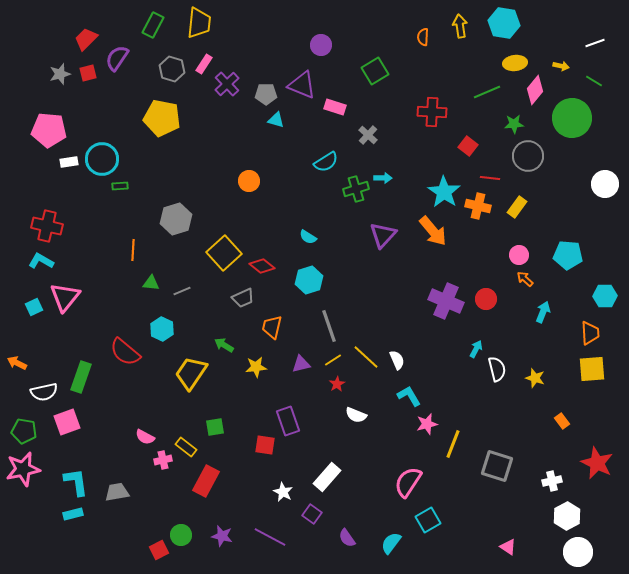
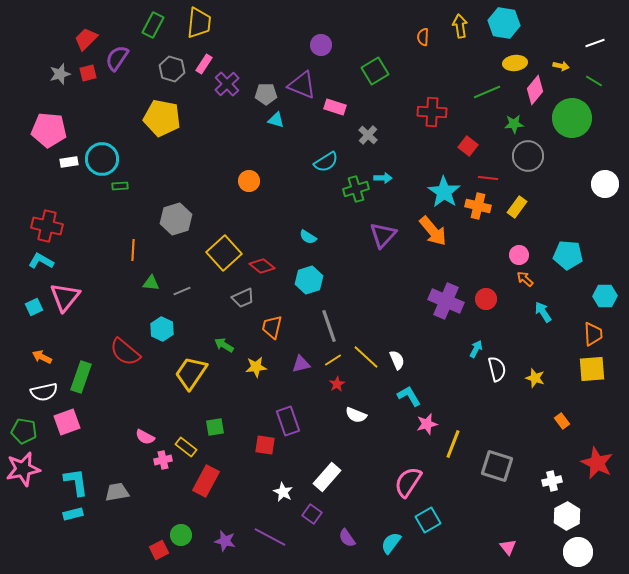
red line at (490, 178): moved 2 px left
cyan arrow at (543, 312): rotated 55 degrees counterclockwise
orange trapezoid at (590, 333): moved 3 px right, 1 px down
orange arrow at (17, 363): moved 25 px right, 6 px up
purple star at (222, 536): moved 3 px right, 5 px down
pink triangle at (508, 547): rotated 18 degrees clockwise
